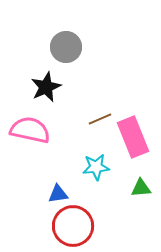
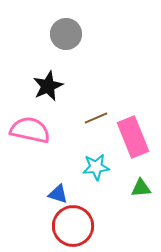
gray circle: moved 13 px up
black star: moved 2 px right, 1 px up
brown line: moved 4 px left, 1 px up
blue triangle: rotated 25 degrees clockwise
